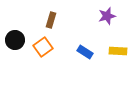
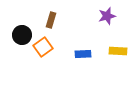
black circle: moved 7 px right, 5 px up
blue rectangle: moved 2 px left, 2 px down; rotated 35 degrees counterclockwise
